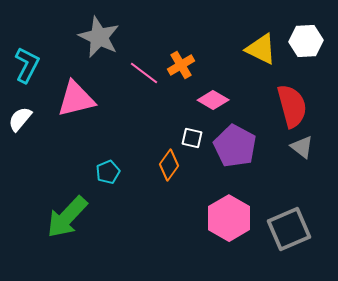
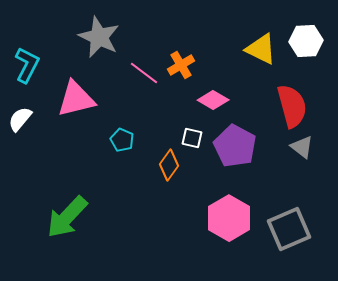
cyan pentagon: moved 14 px right, 32 px up; rotated 25 degrees counterclockwise
